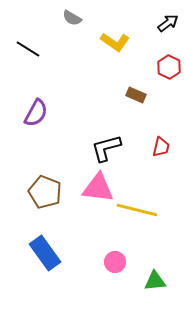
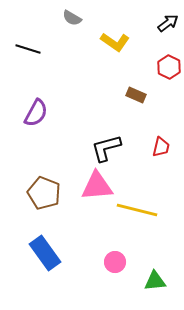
black line: rotated 15 degrees counterclockwise
pink triangle: moved 1 px left, 2 px up; rotated 12 degrees counterclockwise
brown pentagon: moved 1 px left, 1 px down
